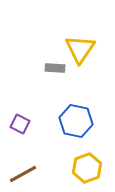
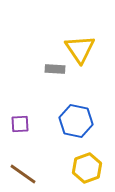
yellow triangle: rotated 8 degrees counterclockwise
gray rectangle: moved 1 px down
purple square: rotated 30 degrees counterclockwise
brown line: rotated 64 degrees clockwise
